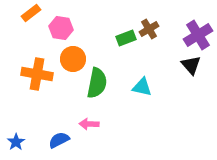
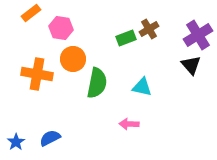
pink arrow: moved 40 px right
blue semicircle: moved 9 px left, 2 px up
